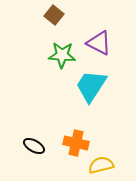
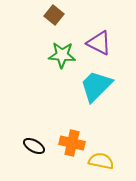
cyan trapezoid: moved 5 px right; rotated 12 degrees clockwise
orange cross: moved 4 px left
yellow semicircle: moved 4 px up; rotated 25 degrees clockwise
